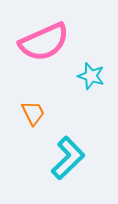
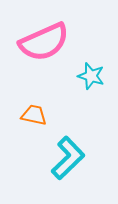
orange trapezoid: moved 1 px right, 2 px down; rotated 52 degrees counterclockwise
